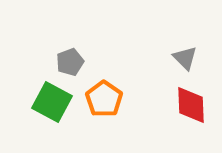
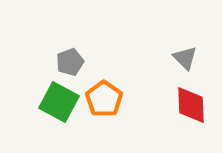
green square: moved 7 px right
